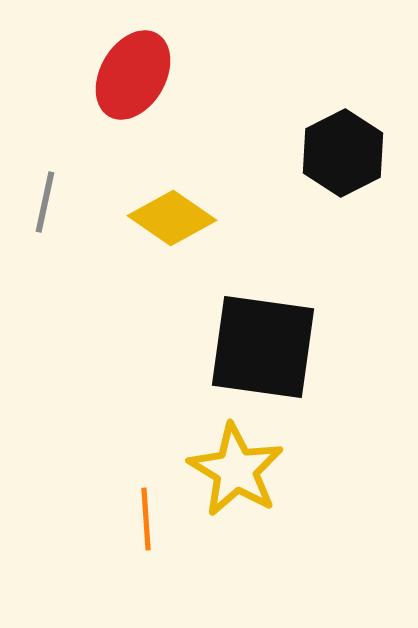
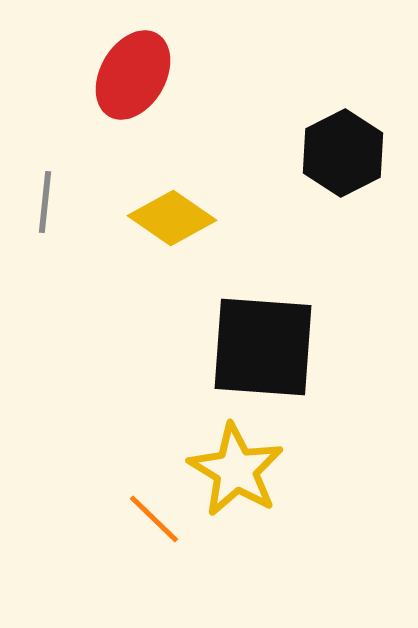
gray line: rotated 6 degrees counterclockwise
black square: rotated 4 degrees counterclockwise
orange line: moved 8 px right; rotated 42 degrees counterclockwise
